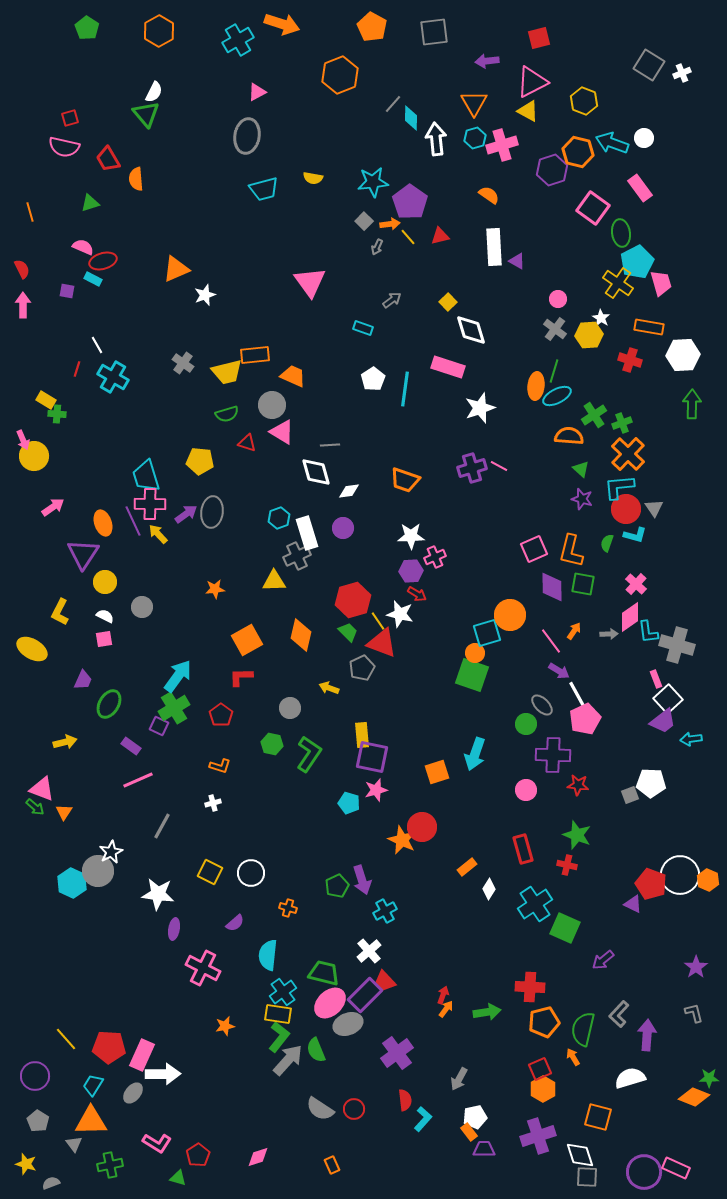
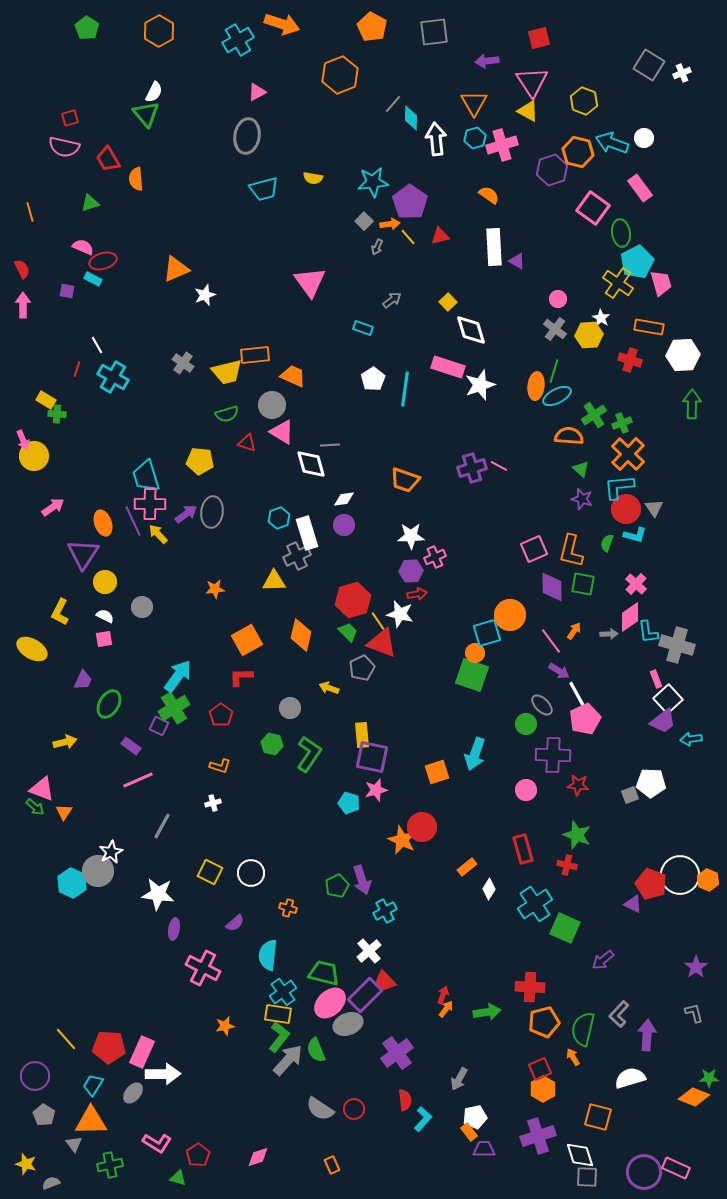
pink triangle at (532, 82): rotated 36 degrees counterclockwise
white star at (480, 408): moved 23 px up
white diamond at (316, 472): moved 5 px left, 8 px up
white diamond at (349, 491): moved 5 px left, 8 px down
purple circle at (343, 528): moved 1 px right, 3 px up
red arrow at (417, 594): rotated 42 degrees counterclockwise
pink rectangle at (142, 1055): moved 3 px up
gray pentagon at (38, 1121): moved 6 px right, 6 px up
